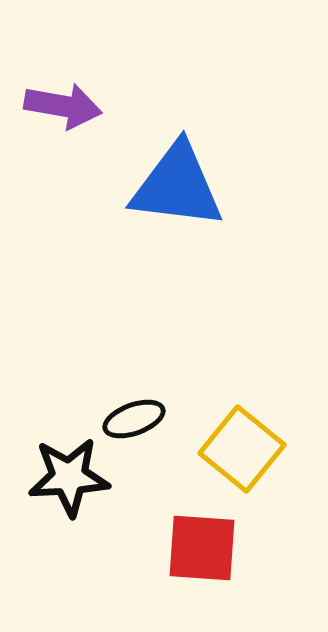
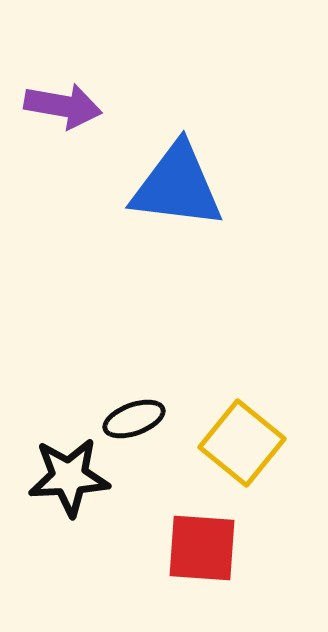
yellow square: moved 6 px up
